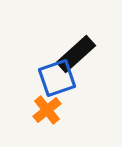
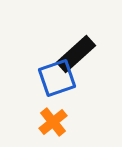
orange cross: moved 6 px right, 12 px down
